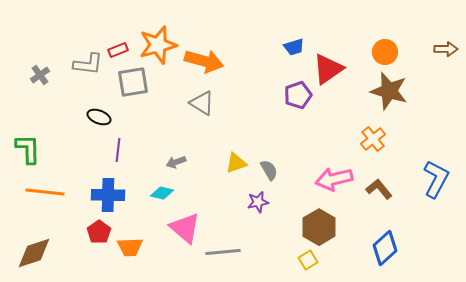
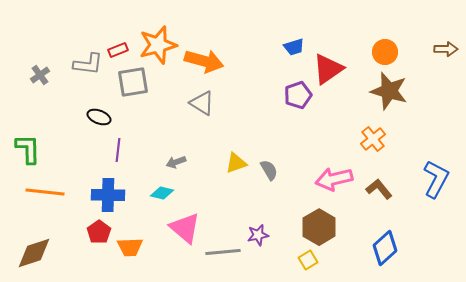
purple star: moved 33 px down
